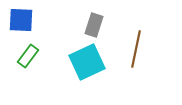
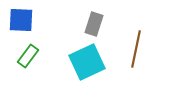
gray rectangle: moved 1 px up
